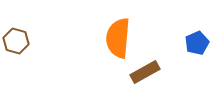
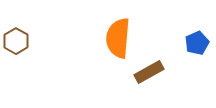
brown hexagon: rotated 15 degrees clockwise
brown rectangle: moved 4 px right
